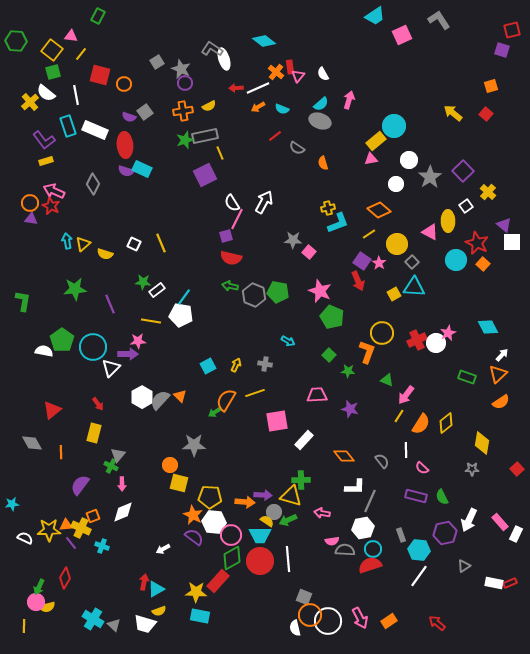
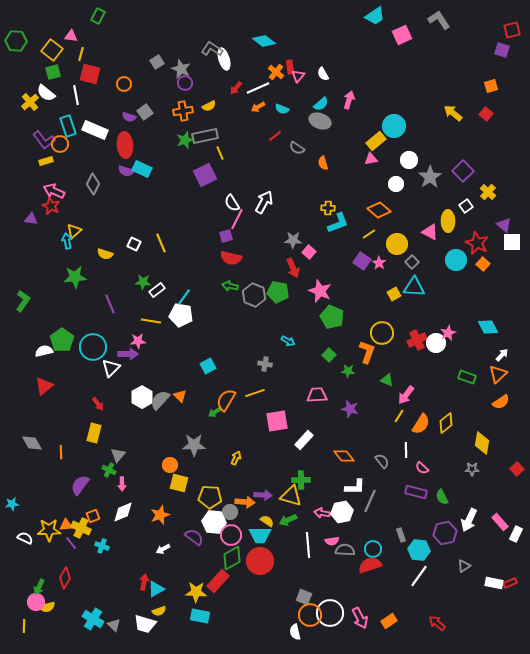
yellow line at (81, 54): rotated 24 degrees counterclockwise
red square at (100, 75): moved 10 px left, 1 px up
red arrow at (236, 88): rotated 48 degrees counterclockwise
orange circle at (30, 203): moved 30 px right, 59 px up
yellow cross at (328, 208): rotated 16 degrees clockwise
yellow triangle at (83, 244): moved 9 px left, 13 px up
red arrow at (358, 281): moved 65 px left, 13 px up
green star at (75, 289): moved 12 px up
green L-shape at (23, 301): rotated 25 degrees clockwise
white semicircle at (44, 351): rotated 24 degrees counterclockwise
yellow arrow at (236, 365): moved 93 px down
red triangle at (52, 410): moved 8 px left, 24 px up
green cross at (111, 466): moved 2 px left, 4 px down
purple rectangle at (416, 496): moved 4 px up
gray circle at (274, 512): moved 44 px left
orange star at (193, 515): moved 33 px left; rotated 24 degrees clockwise
white hexagon at (363, 528): moved 21 px left, 16 px up
white line at (288, 559): moved 20 px right, 14 px up
white circle at (328, 621): moved 2 px right, 8 px up
white semicircle at (295, 628): moved 4 px down
